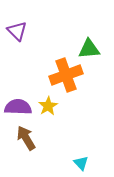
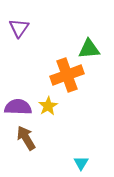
purple triangle: moved 2 px right, 3 px up; rotated 20 degrees clockwise
orange cross: moved 1 px right
cyan triangle: rotated 14 degrees clockwise
